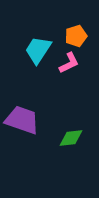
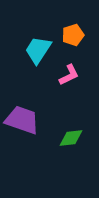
orange pentagon: moved 3 px left, 1 px up
pink L-shape: moved 12 px down
